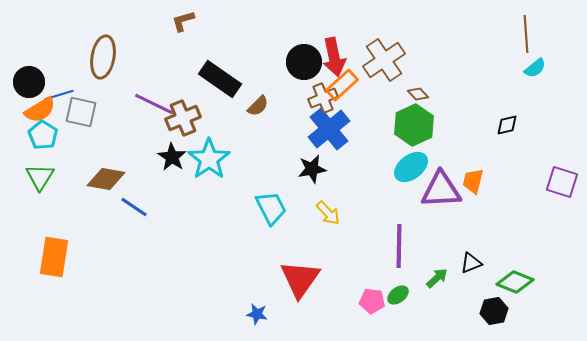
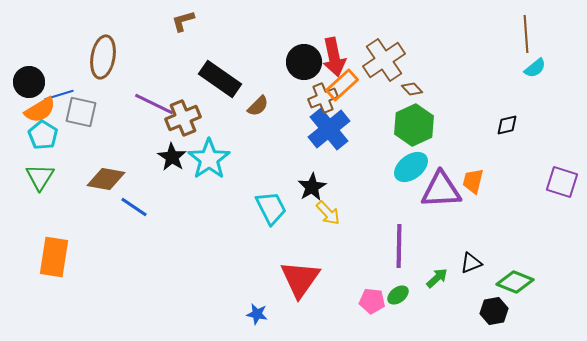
brown diamond at (418, 94): moved 6 px left, 5 px up
black star at (312, 169): moved 18 px down; rotated 20 degrees counterclockwise
